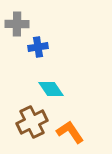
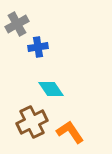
gray cross: rotated 30 degrees counterclockwise
